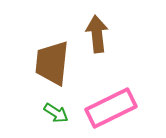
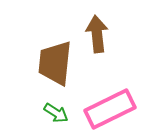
brown trapezoid: moved 3 px right
pink rectangle: moved 1 px left, 1 px down
